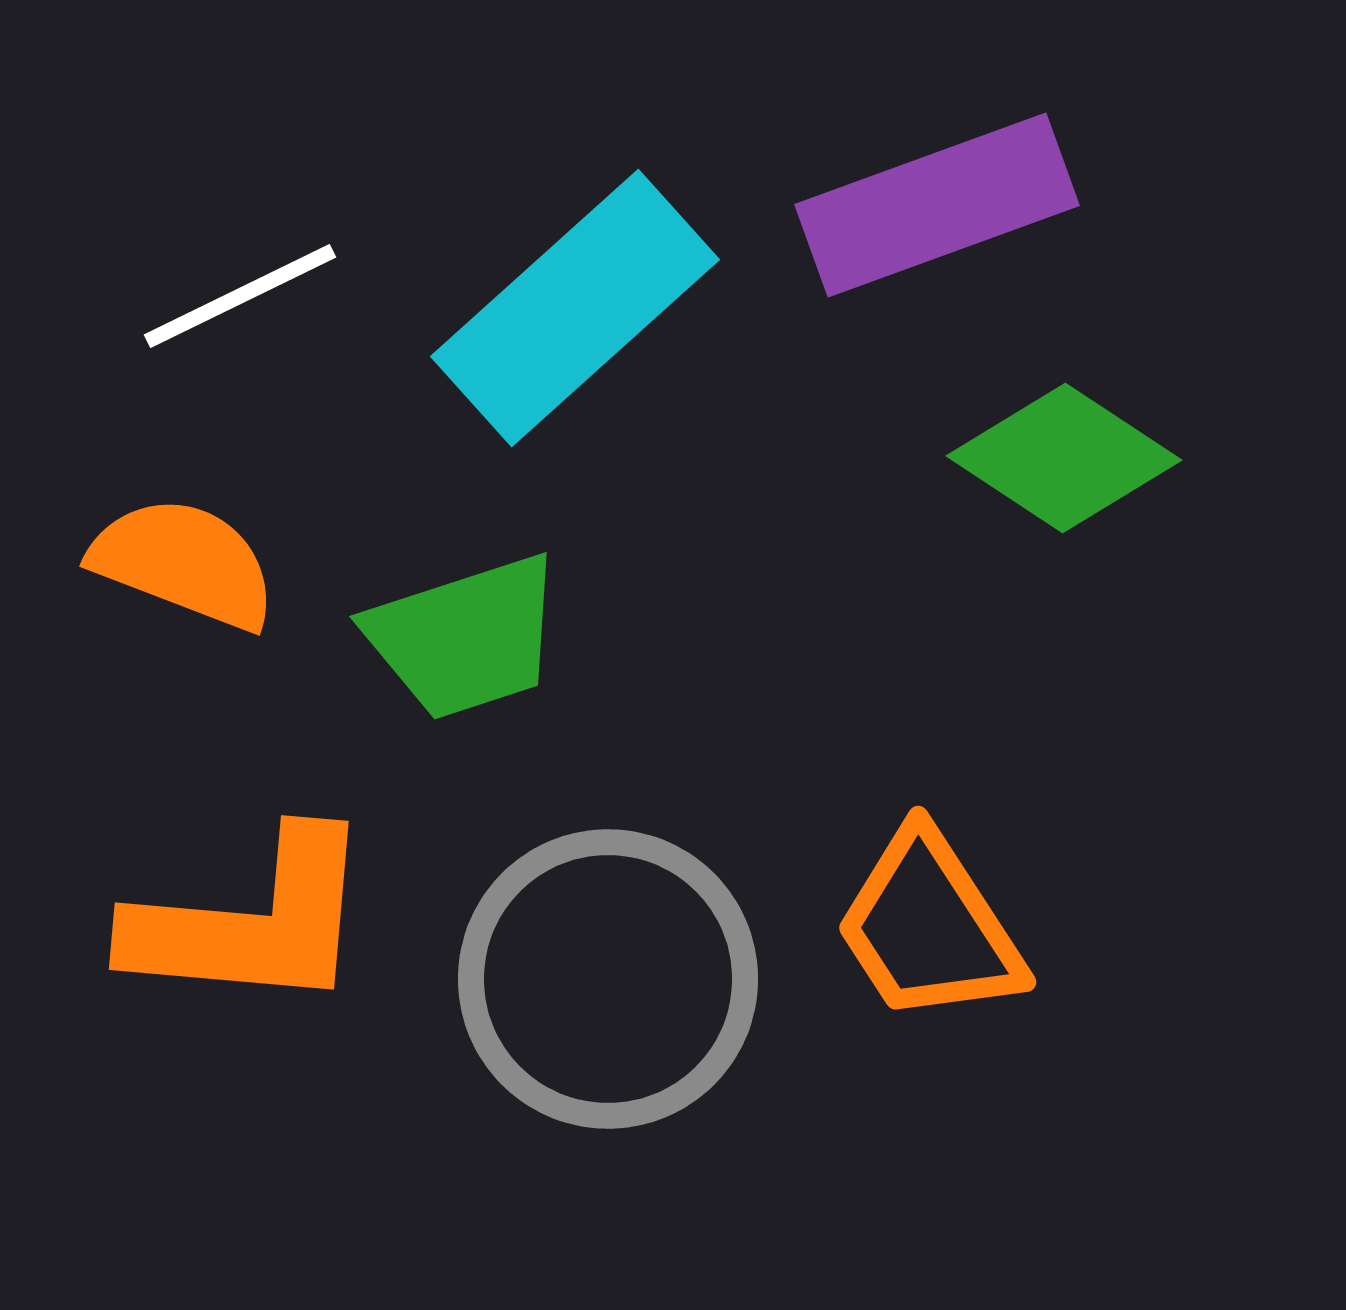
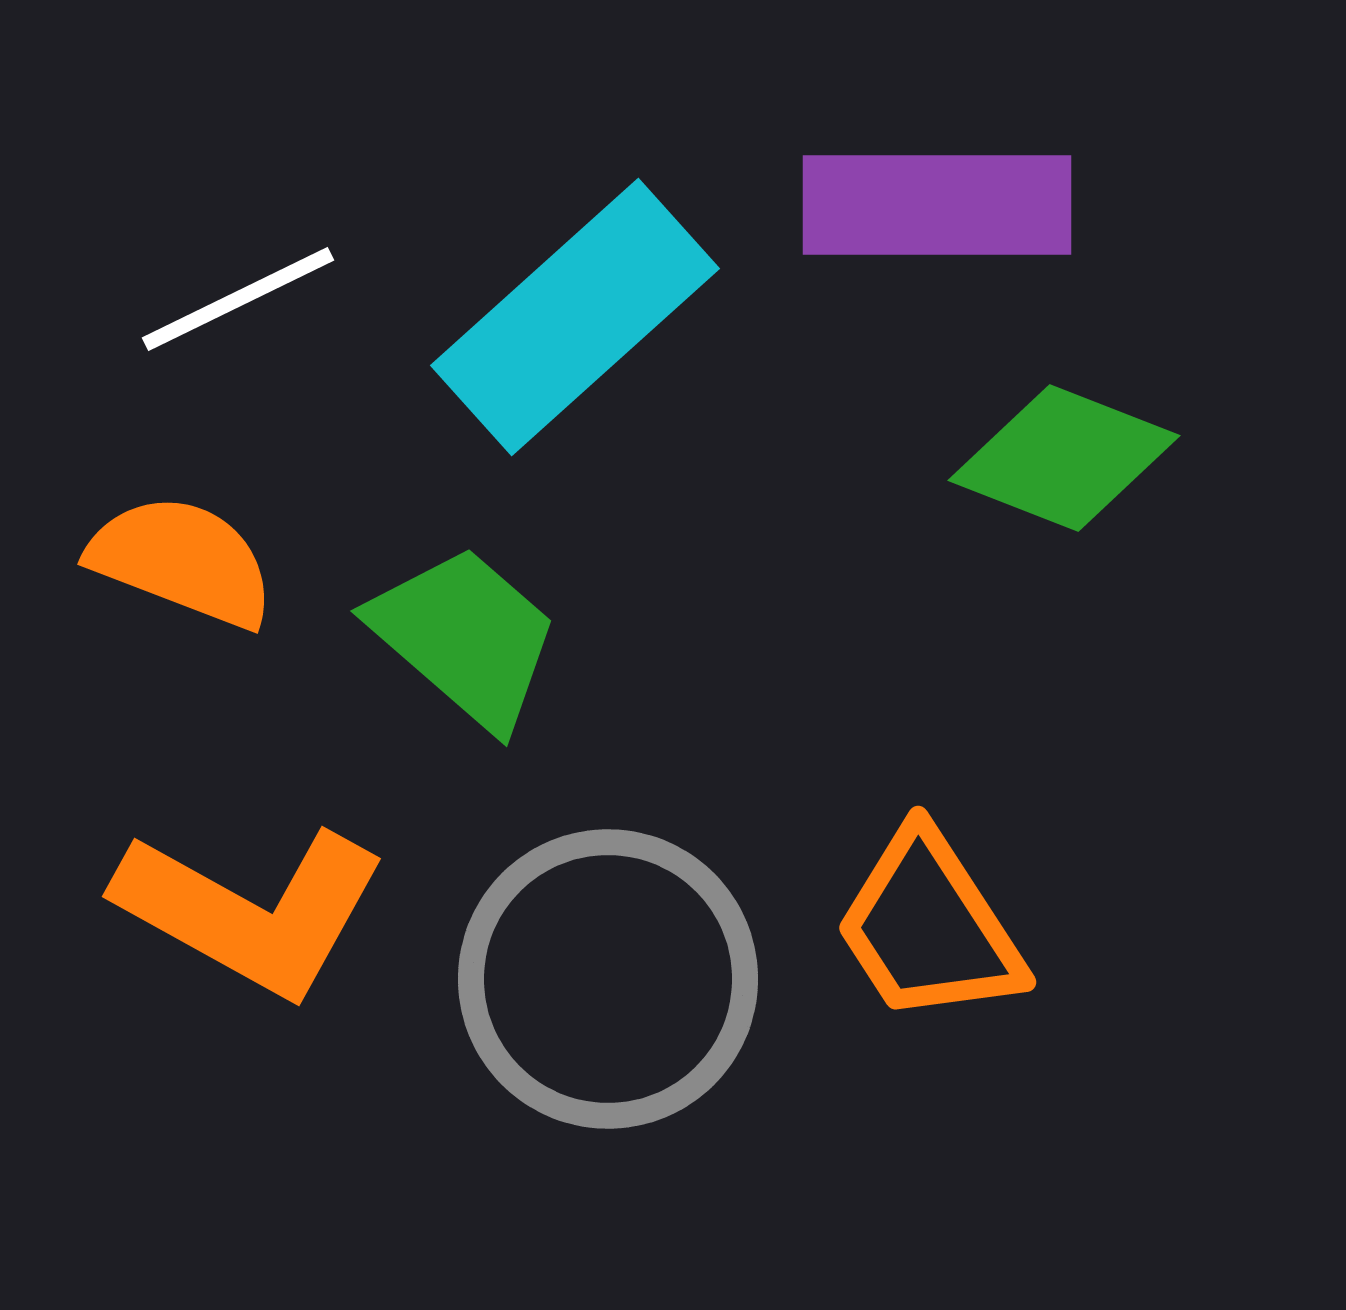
purple rectangle: rotated 20 degrees clockwise
white line: moved 2 px left, 3 px down
cyan rectangle: moved 9 px down
green diamond: rotated 12 degrees counterclockwise
orange semicircle: moved 2 px left, 2 px up
green trapezoid: rotated 121 degrees counterclockwise
orange L-shape: moved 11 px up; rotated 24 degrees clockwise
